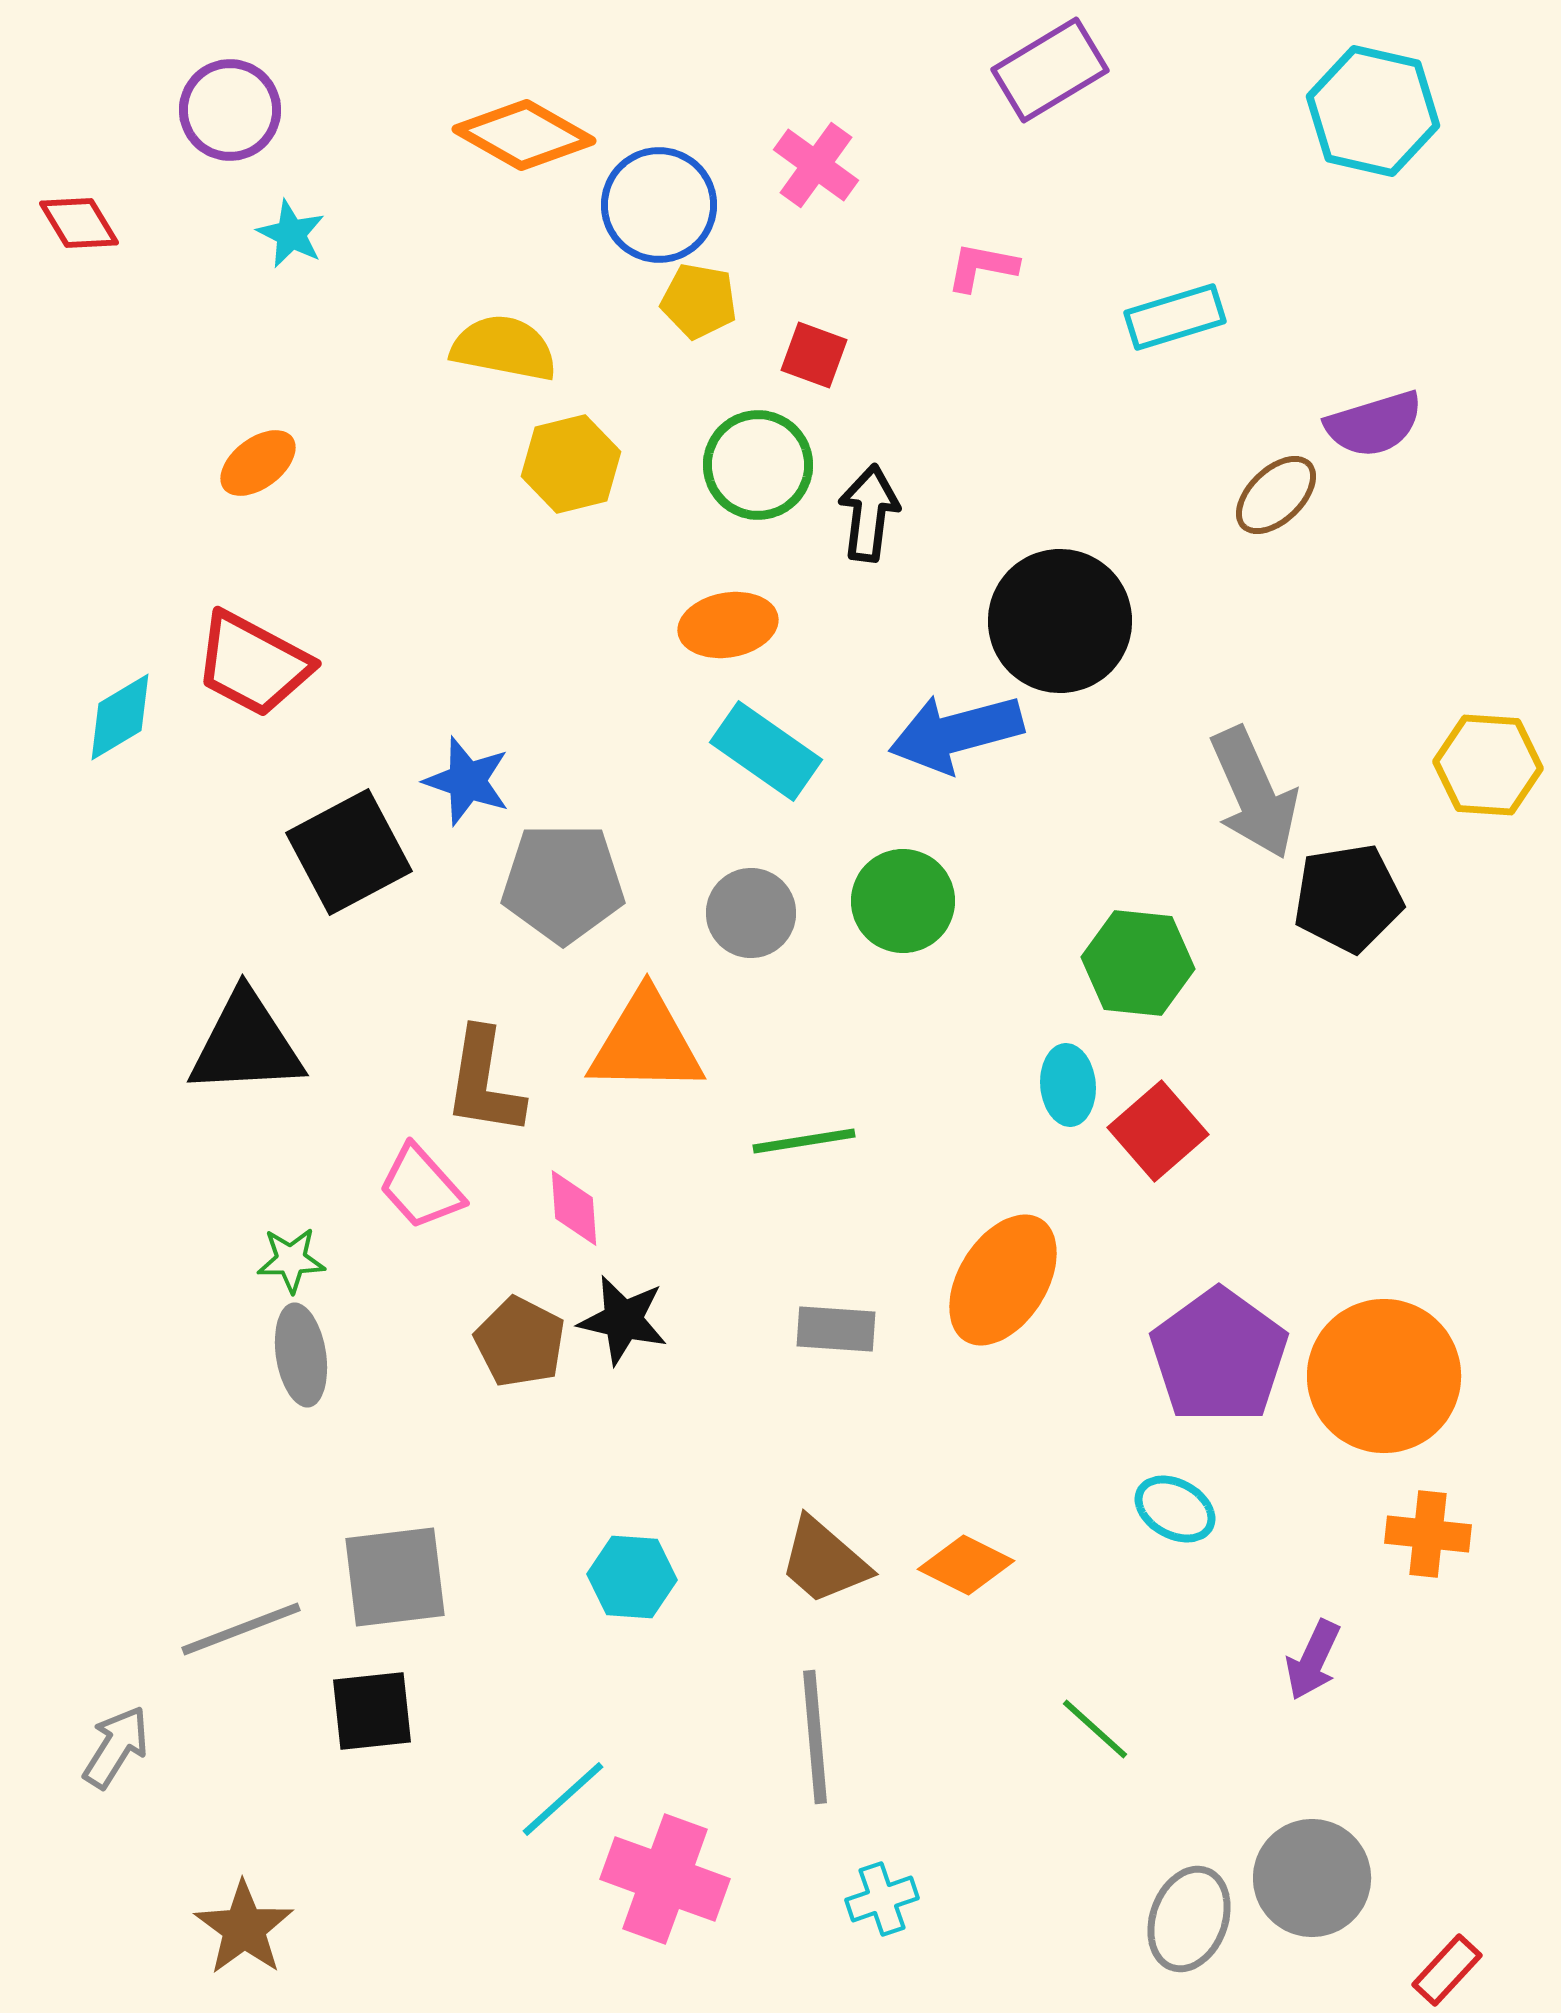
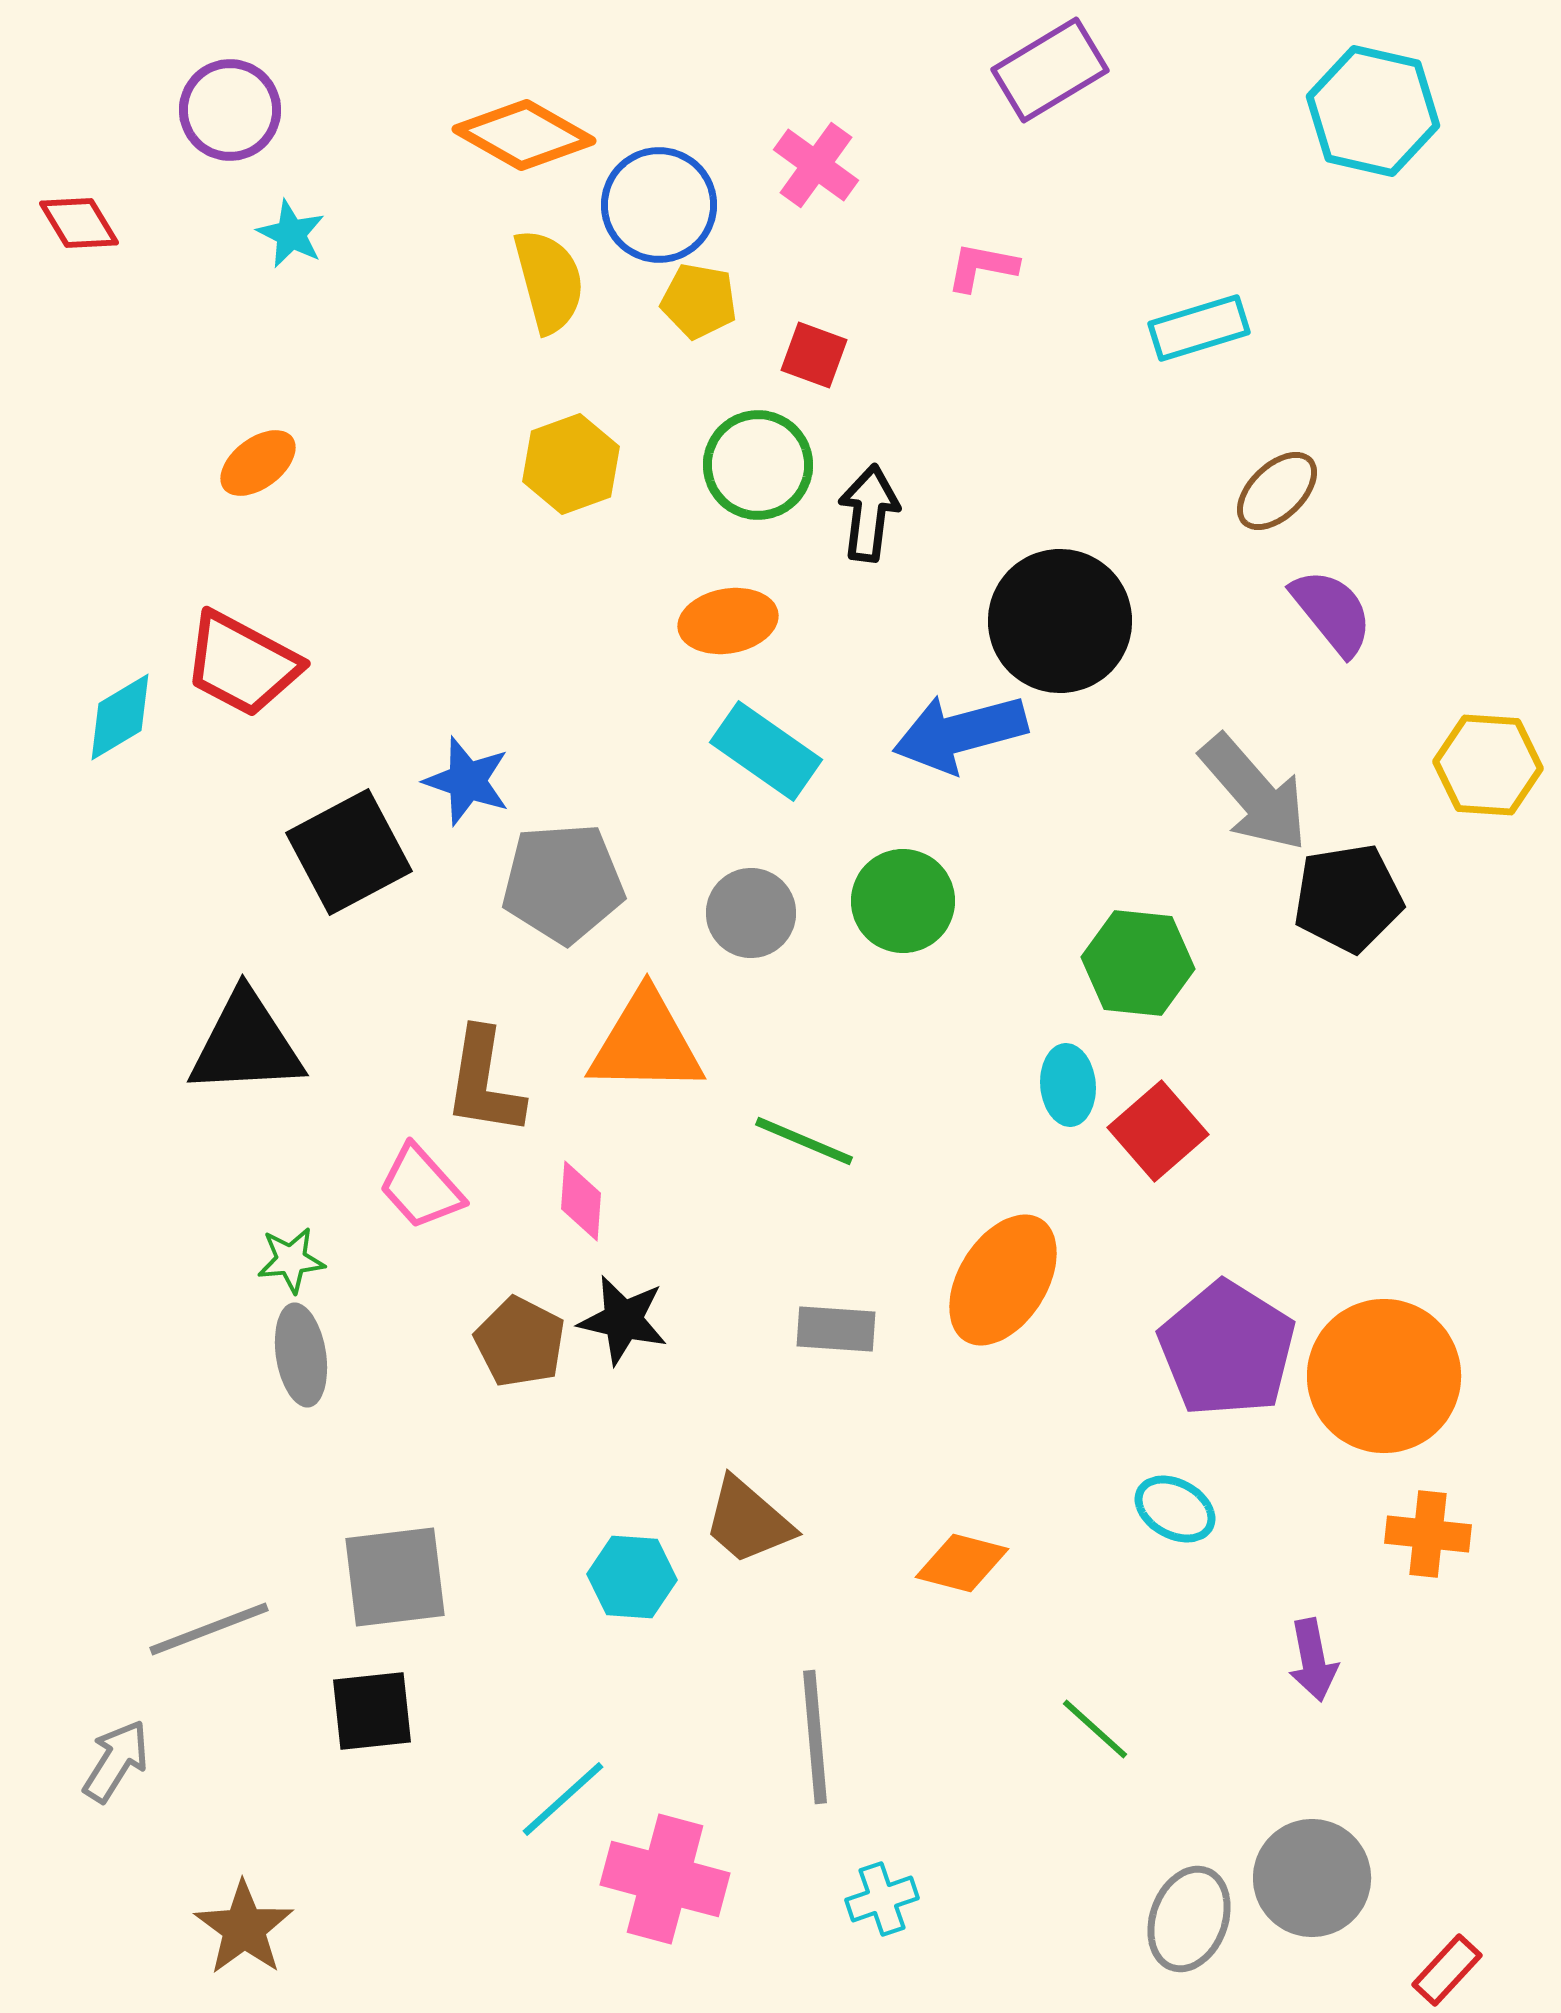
cyan rectangle at (1175, 317): moved 24 px right, 11 px down
yellow semicircle at (504, 348): moved 45 px right, 67 px up; rotated 64 degrees clockwise
purple semicircle at (1374, 424): moved 42 px left, 188 px down; rotated 112 degrees counterclockwise
yellow hexagon at (571, 464): rotated 6 degrees counterclockwise
brown ellipse at (1276, 495): moved 1 px right, 4 px up
orange ellipse at (728, 625): moved 4 px up
red trapezoid at (253, 664): moved 11 px left
blue arrow at (956, 733): moved 4 px right
gray arrow at (1254, 793): rotated 17 degrees counterclockwise
gray pentagon at (563, 883): rotated 4 degrees counterclockwise
green line at (804, 1141): rotated 32 degrees clockwise
pink diamond at (574, 1208): moved 7 px right, 7 px up; rotated 8 degrees clockwise
green star at (291, 1260): rotated 4 degrees counterclockwise
purple pentagon at (1219, 1356): moved 8 px right, 7 px up; rotated 4 degrees counterclockwise
brown trapezoid at (824, 1561): moved 76 px left, 40 px up
orange diamond at (966, 1565): moved 4 px left, 2 px up; rotated 12 degrees counterclockwise
gray line at (241, 1629): moved 32 px left
purple arrow at (1313, 1660): rotated 36 degrees counterclockwise
gray arrow at (116, 1747): moved 14 px down
pink cross at (665, 1879): rotated 5 degrees counterclockwise
